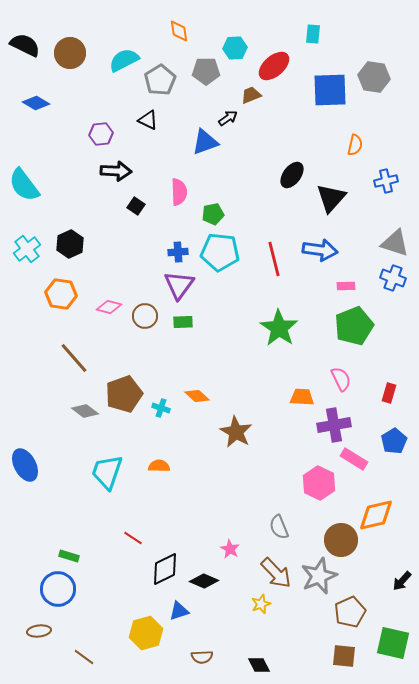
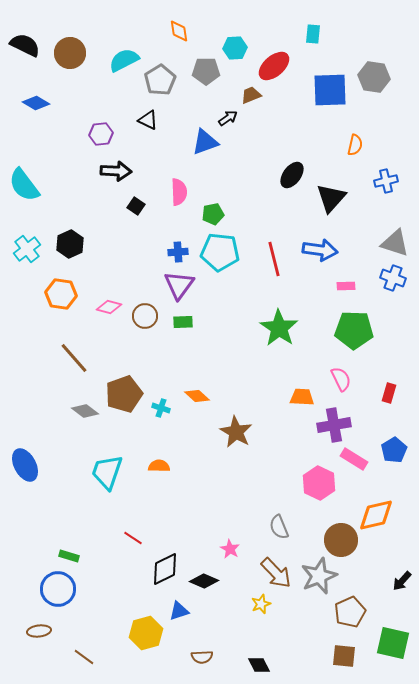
green pentagon at (354, 326): moved 4 px down; rotated 24 degrees clockwise
blue pentagon at (394, 441): moved 9 px down
